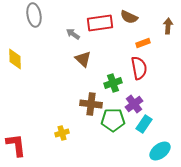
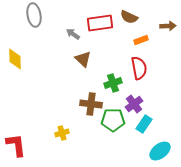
brown arrow: rotated 84 degrees clockwise
orange rectangle: moved 2 px left, 3 px up
